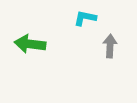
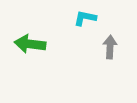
gray arrow: moved 1 px down
